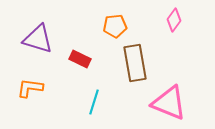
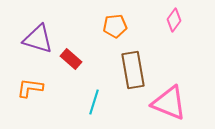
red rectangle: moved 9 px left; rotated 15 degrees clockwise
brown rectangle: moved 2 px left, 7 px down
